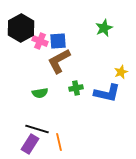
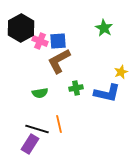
green star: rotated 18 degrees counterclockwise
orange line: moved 18 px up
